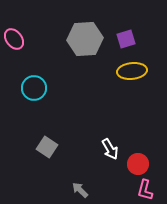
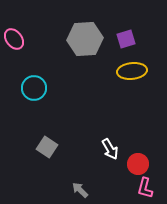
pink L-shape: moved 2 px up
